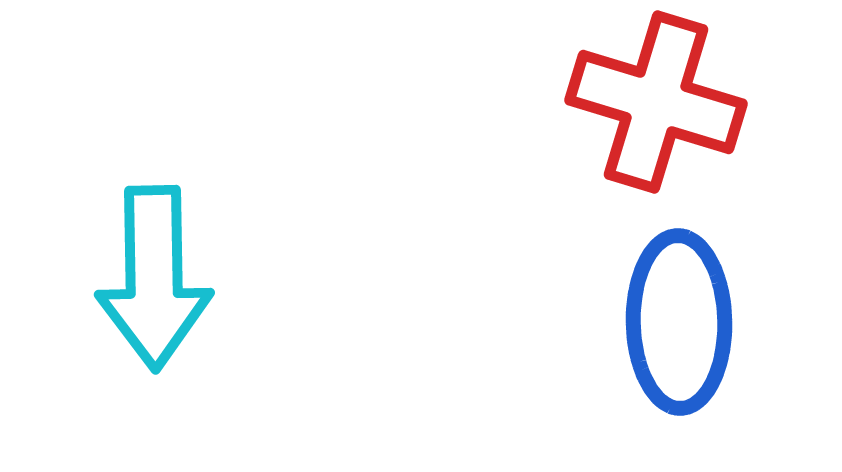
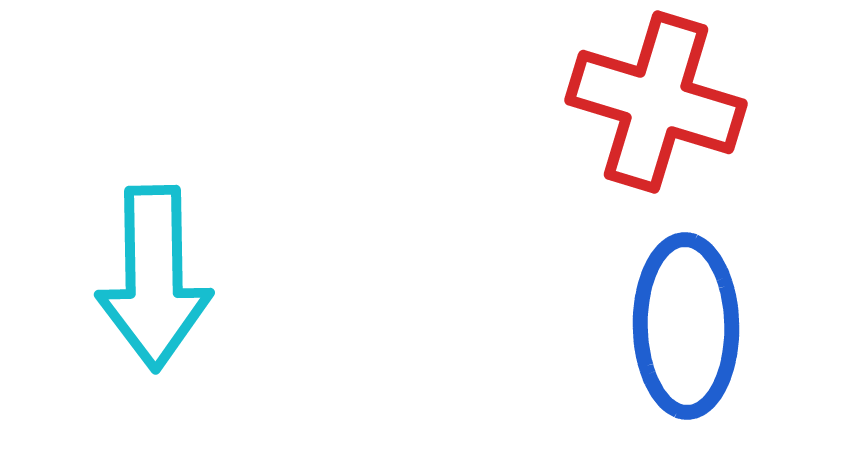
blue ellipse: moved 7 px right, 4 px down
